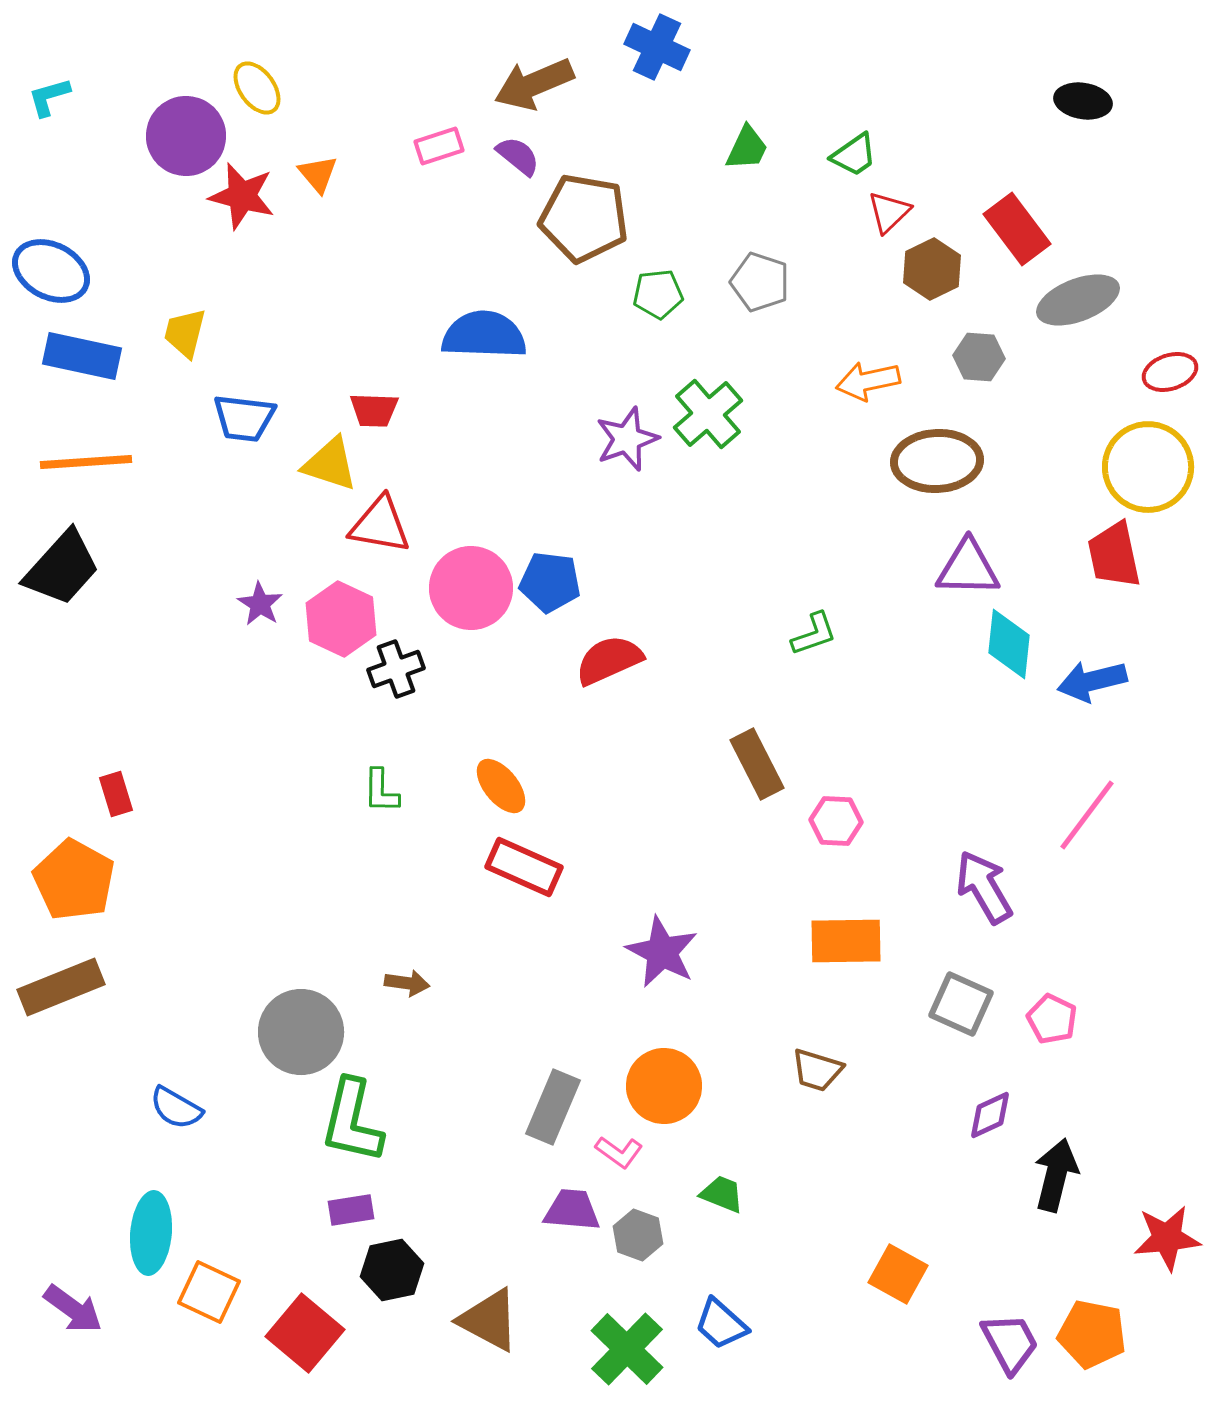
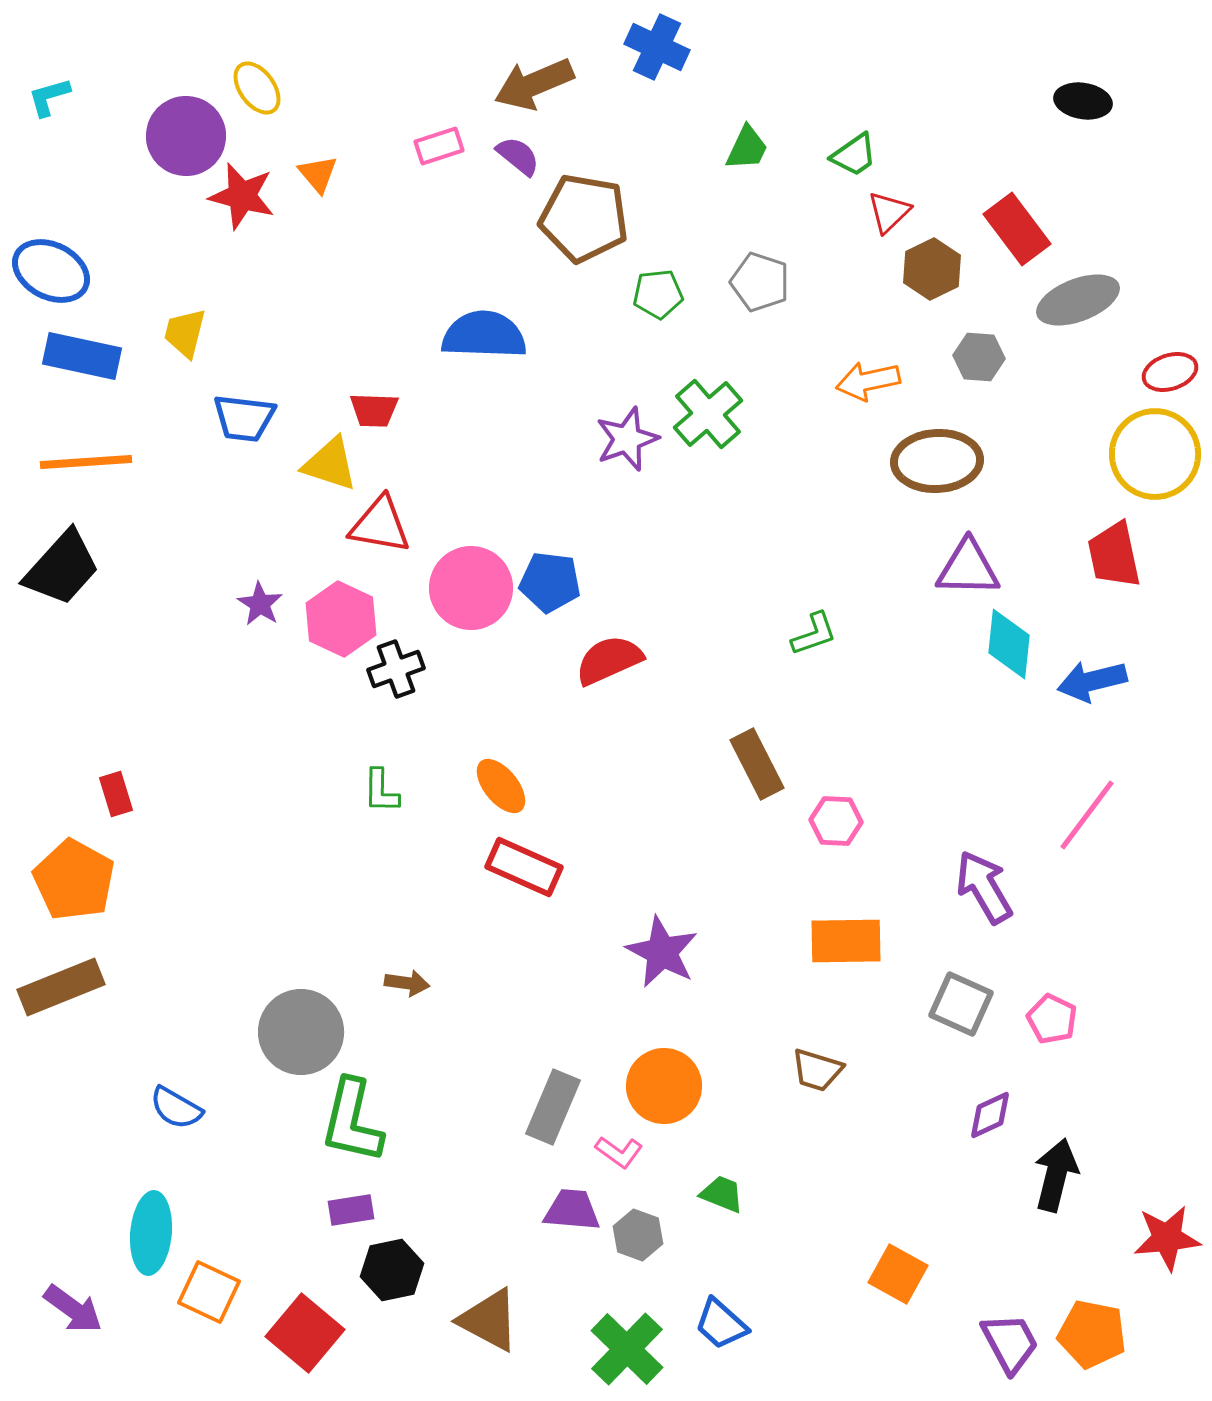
yellow circle at (1148, 467): moved 7 px right, 13 px up
